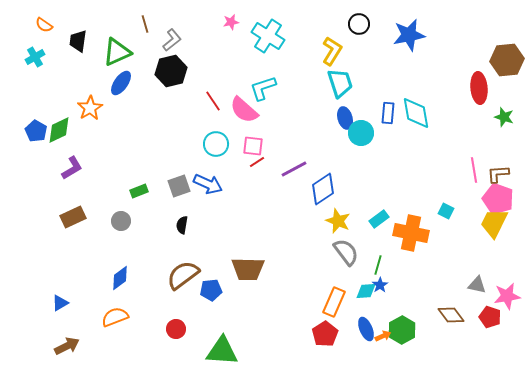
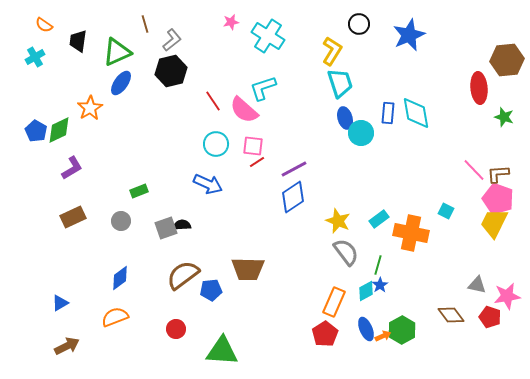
blue star at (409, 35): rotated 12 degrees counterclockwise
pink line at (474, 170): rotated 35 degrees counterclockwise
gray square at (179, 186): moved 13 px left, 42 px down
blue diamond at (323, 189): moved 30 px left, 8 px down
black semicircle at (182, 225): rotated 78 degrees clockwise
cyan diamond at (366, 291): rotated 25 degrees counterclockwise
